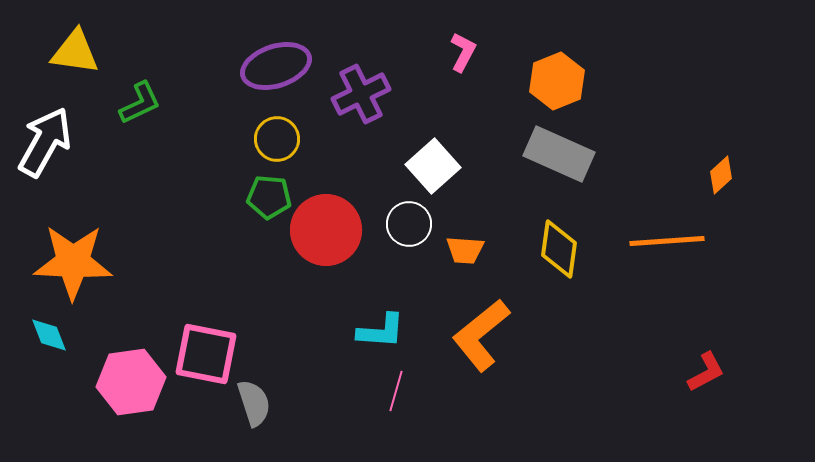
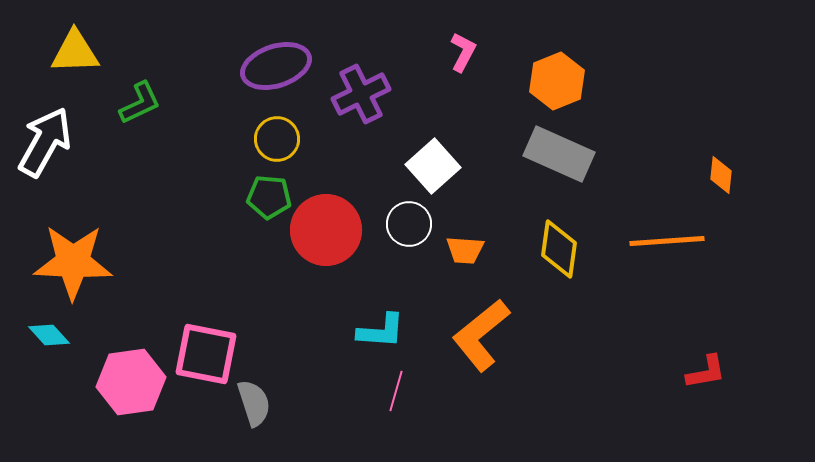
yellow triangle: rotated 10 degrees counterclockwise
orange diamond: rotated 42 degrees counterclockwise
cyan diamond: rotated 21 degrees counterclockwise
red L-shape: rotated 18 degrees clockwise
